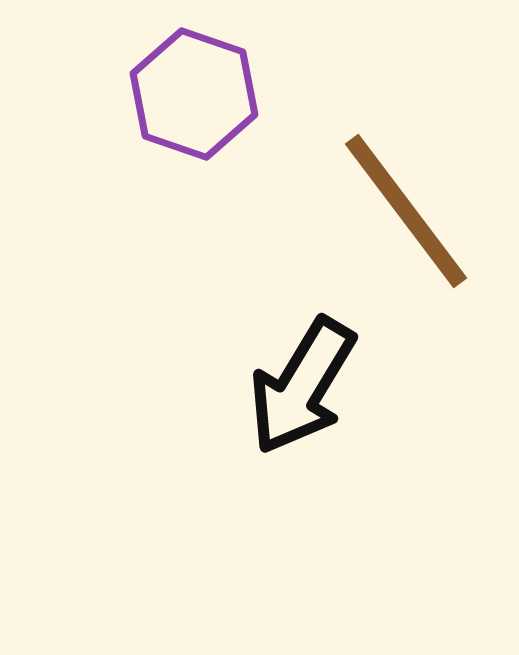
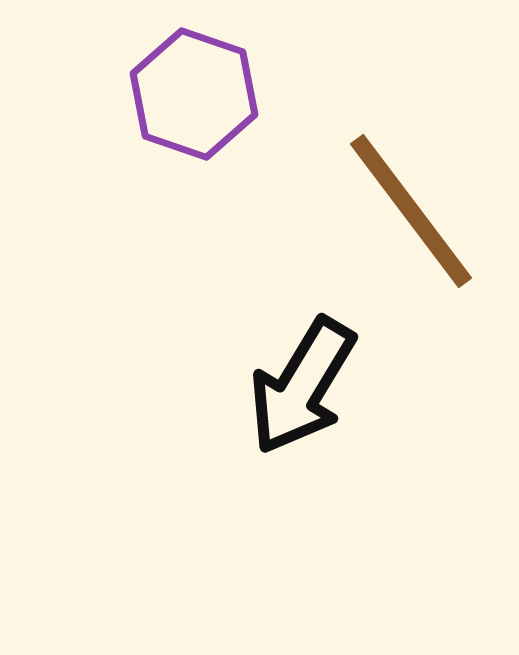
brown line: moved 5 px right
